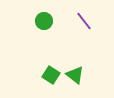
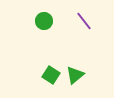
green triangle: rotated 42 degrees clockwise
